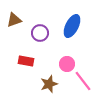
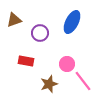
blue ellipse: moved 4 px up
